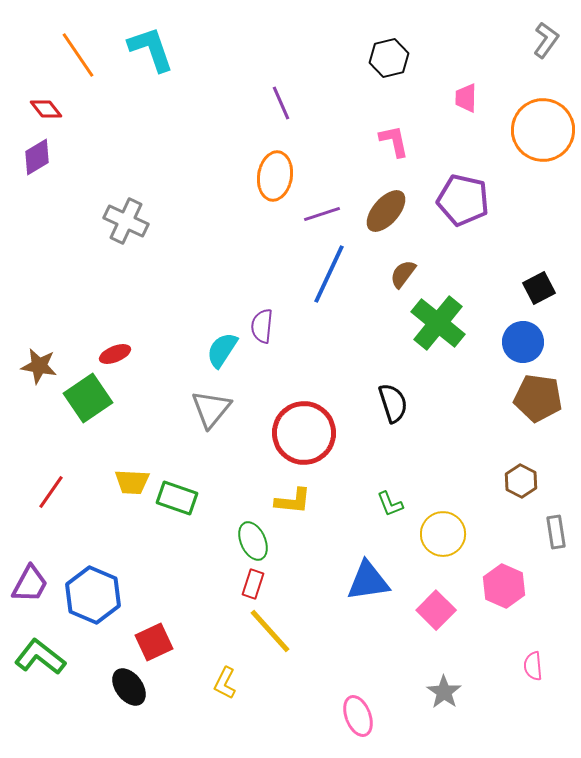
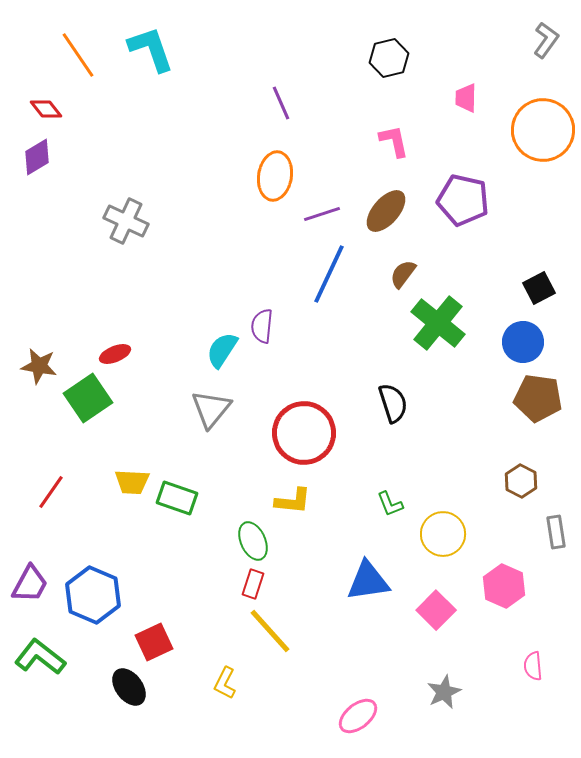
gray star at (444, 692): rotated 12 degrees clockwise
pink ellipse at (358, 716): rotated 72 degrees clockwise
